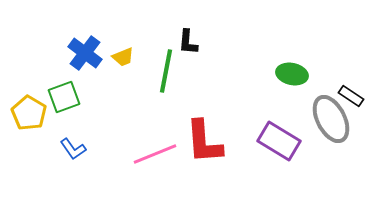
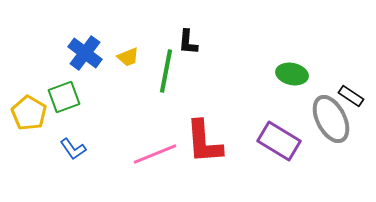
yellow trapezoid: moved 5 px right
